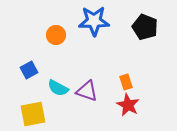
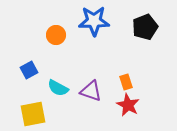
black pentagon: rotated 30 degrees clockwise
purple triangle: moved 4 px right
